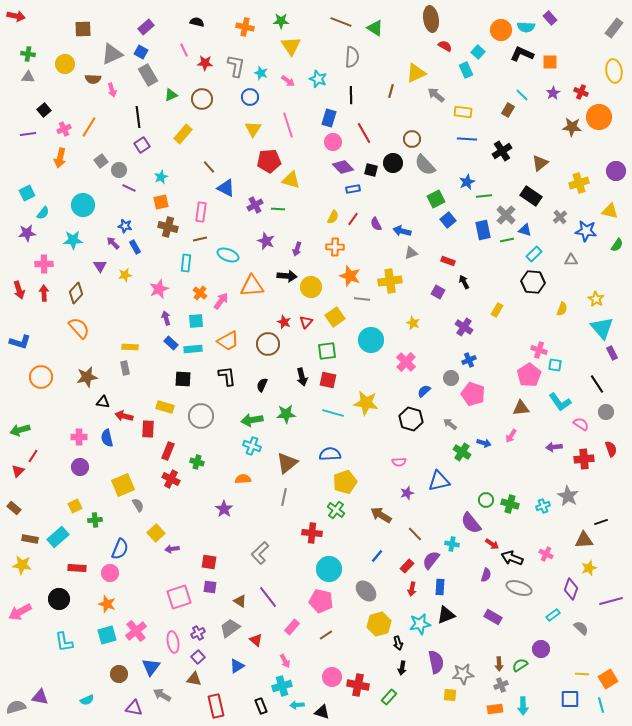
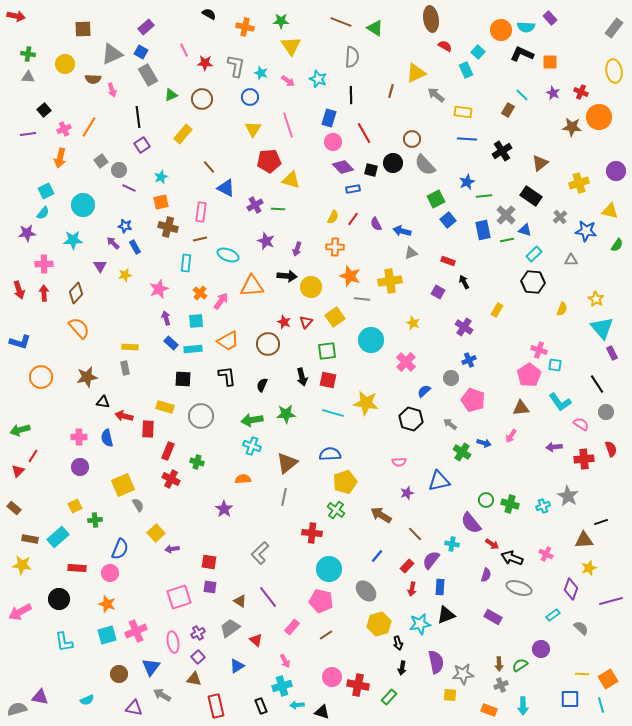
black semicircle at (197, 22): moved 12 px right, 8 px up; rotated 16 degrees clockwise
purple star at (553, 93): rotated 16 degrees counterclockwise
cyan square at (27, 193): moved 19 px right, 2 px up
pink pentagon at (473, 394): moved 6 px down
pink cross at (136, 631): rotated 15 degrees clockwise
gray semicircle at (16, 707): moved 1 px right, 2 px down
orange rectangle at (495, 709): moved 6 px left, 1 px down; rotated 28 degrees clockwise
